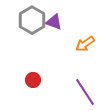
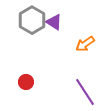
purple triangle: rotated 12 degrees clockwise
red circle: moved 7 px left, 2 px down
